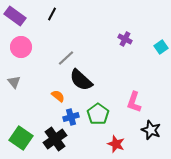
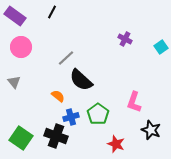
black line: moved 2 px up
black cross: moved 1 px right, 3 px up; rotated 35 degrees counterclockwise
